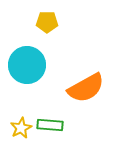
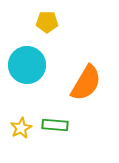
orange semicircle: moved 5 px up; rotated 30 degrees counterclockwise
green rectangle: moved 5 px right
